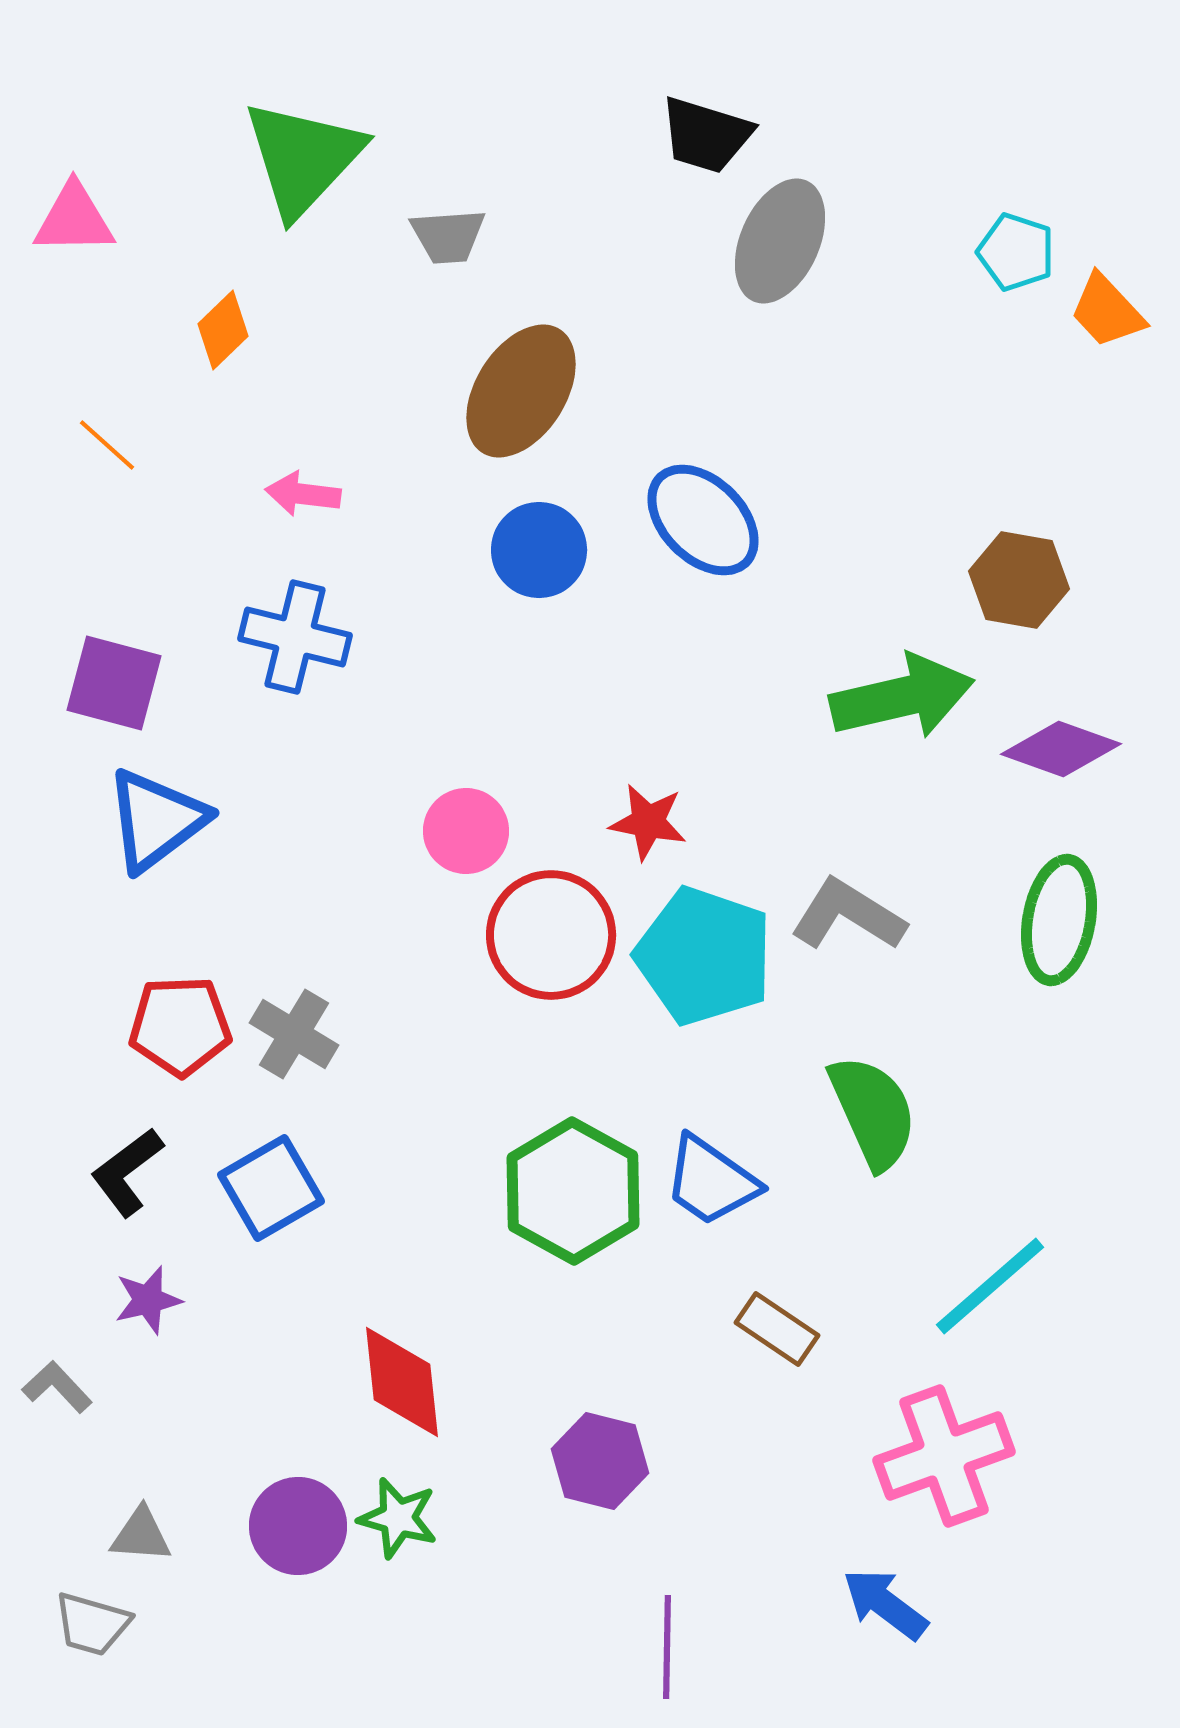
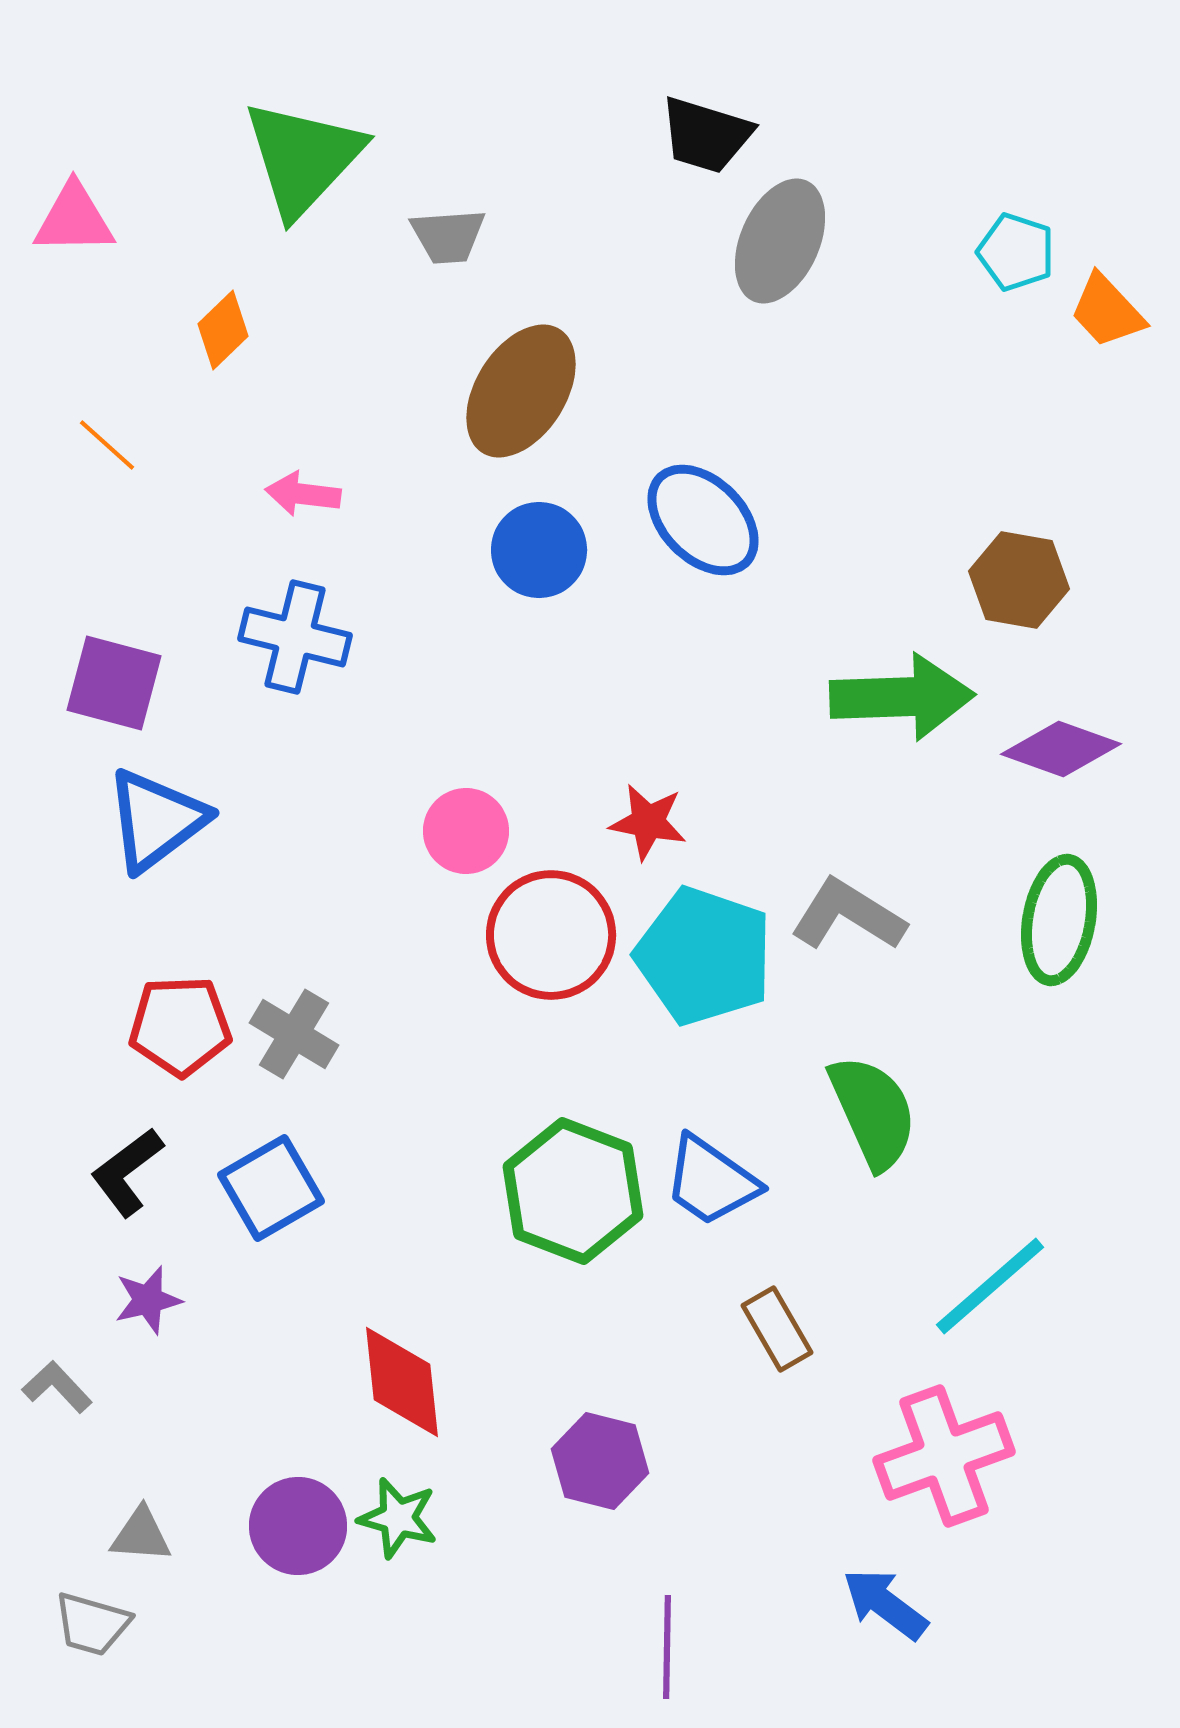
green arrow at (902, 697): rotated 11 degrees clockwise
green hexagon at (573, 1191): rotated 8 degrees counterclockwise
brown rectangle at (777, 1329): rotated 26 degrees clockwise
